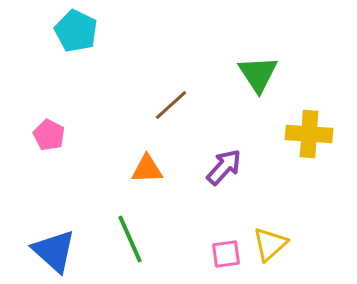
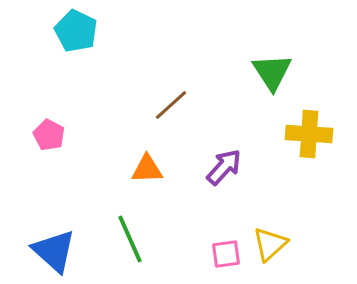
green triangle: moved 14 px right, 2 px up
